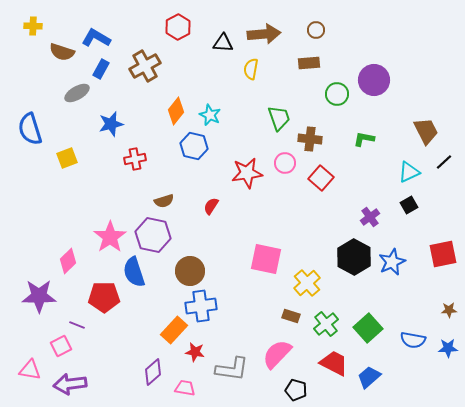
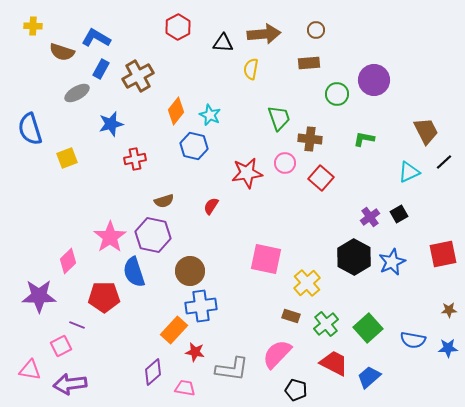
brown cross at (145, 66): moved 7 px left, 10 px down
black square at (409, 205): moved 10 px left, 9 px down
